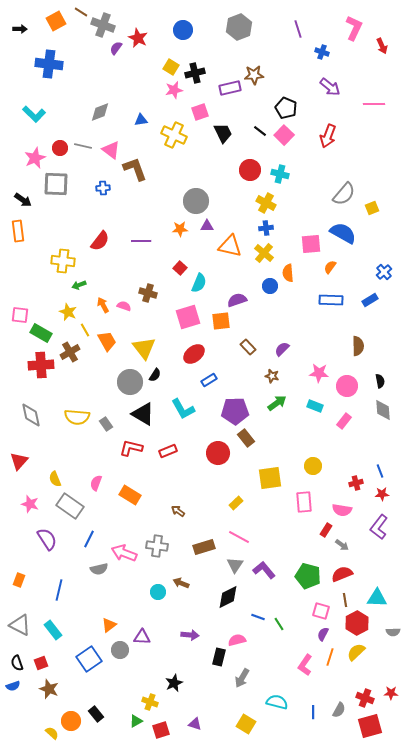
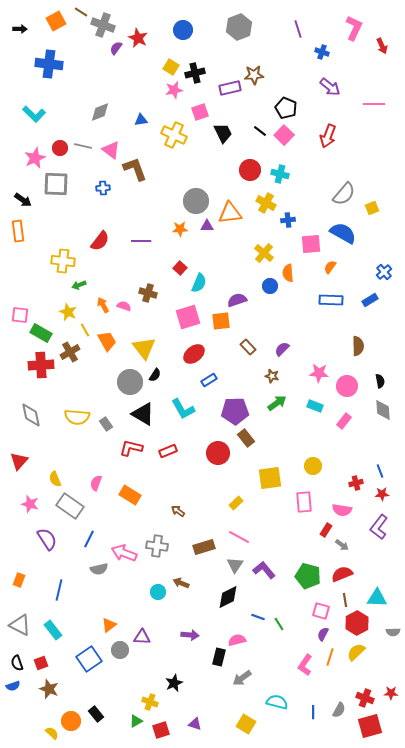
blue cross at (266, 228): moved 22 px right, 8 px up
orange triangle at (230, 246): moved 33 px up; rotated 20 degrees counterclockwise
gray arrow at (242, 678): rotated 24 degrees clockwise
